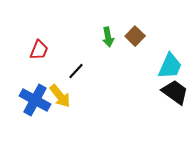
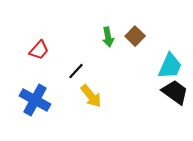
red trapezoid: rotated 20 degrees clockwise
yellow arrow: moved 31 px right
